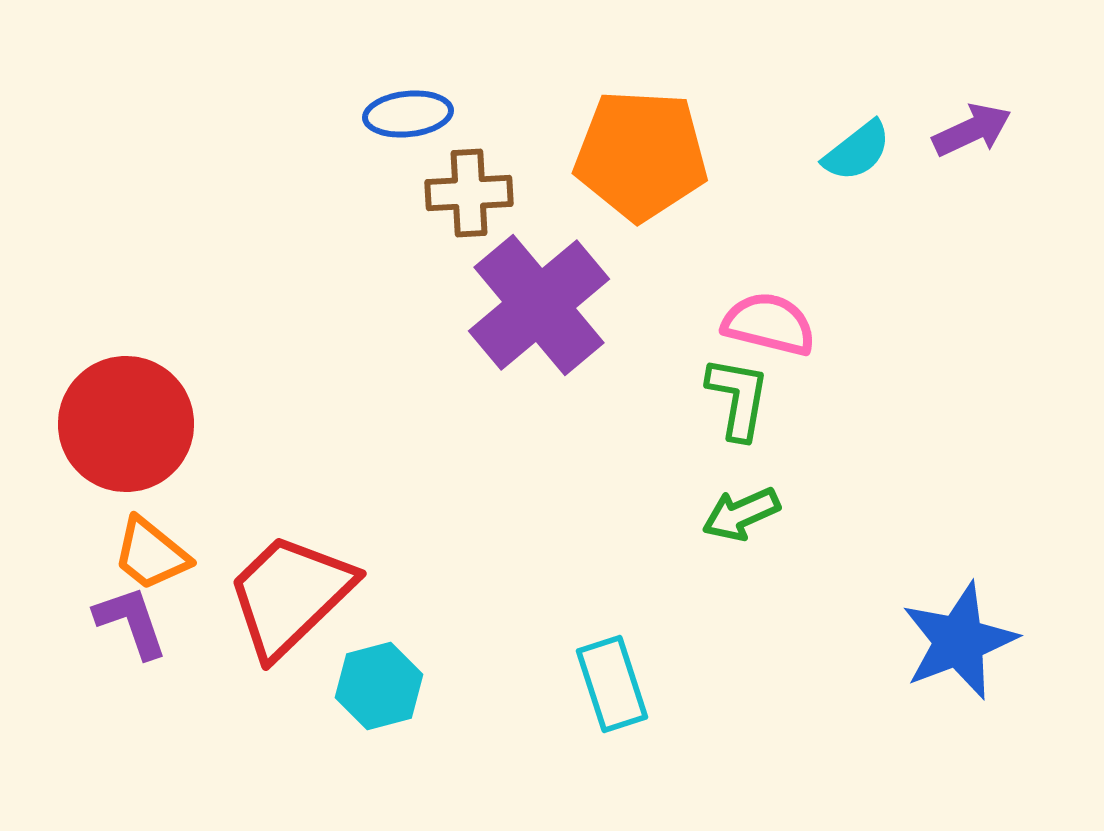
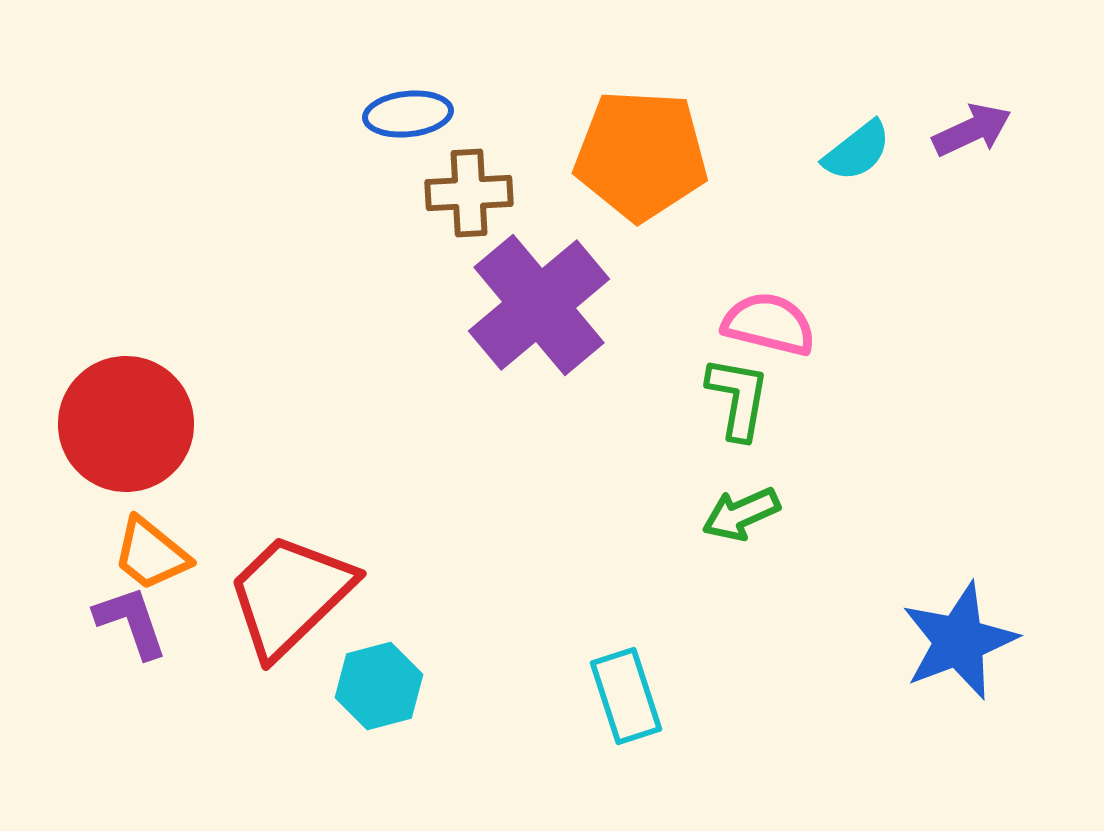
cyan rectangle: moved 14 px right, 12 px down
